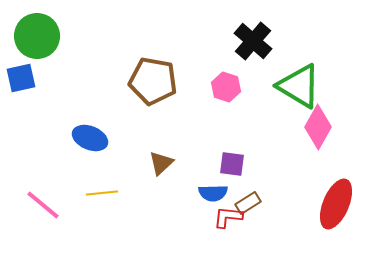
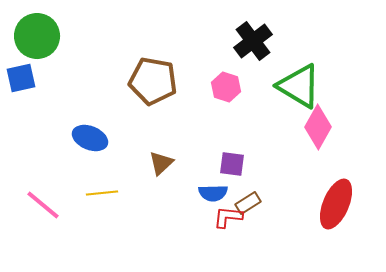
black cross: rotated 12 degrees clockwise
